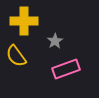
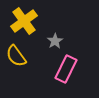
yellow cross: rotated 36 degrees counterclockwise
pink rectangle: rotated 44 degrees counterclockwise
